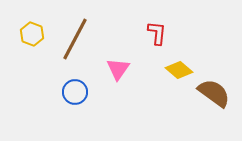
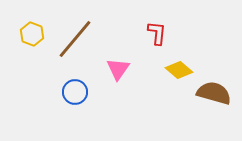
brown line: rotated 12 degrees clockwise
brown semicircle: rotated 20 degrees counterclockwise
